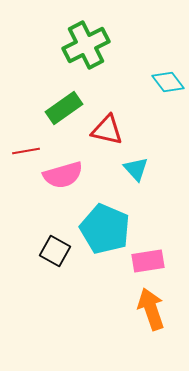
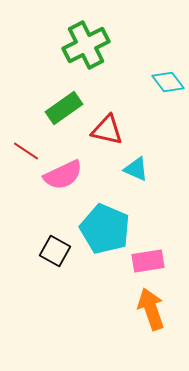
red line: rotated 44 degrees clockwise
cyan triangle: rotated 24 degrees counterclockwise
pink semicircle: rotated 9 degrees counterclockwise
